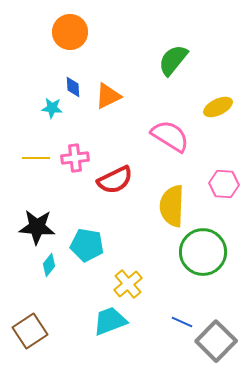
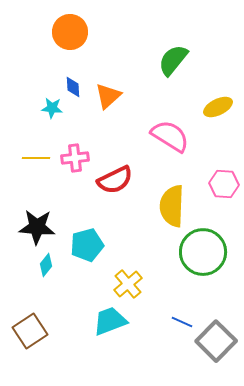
orange triangle: rotated 16 degrees counterclockwise
cyan pentagon: rotated 24 degrees counterclockwise
cyan diamond: moved 3 px left
